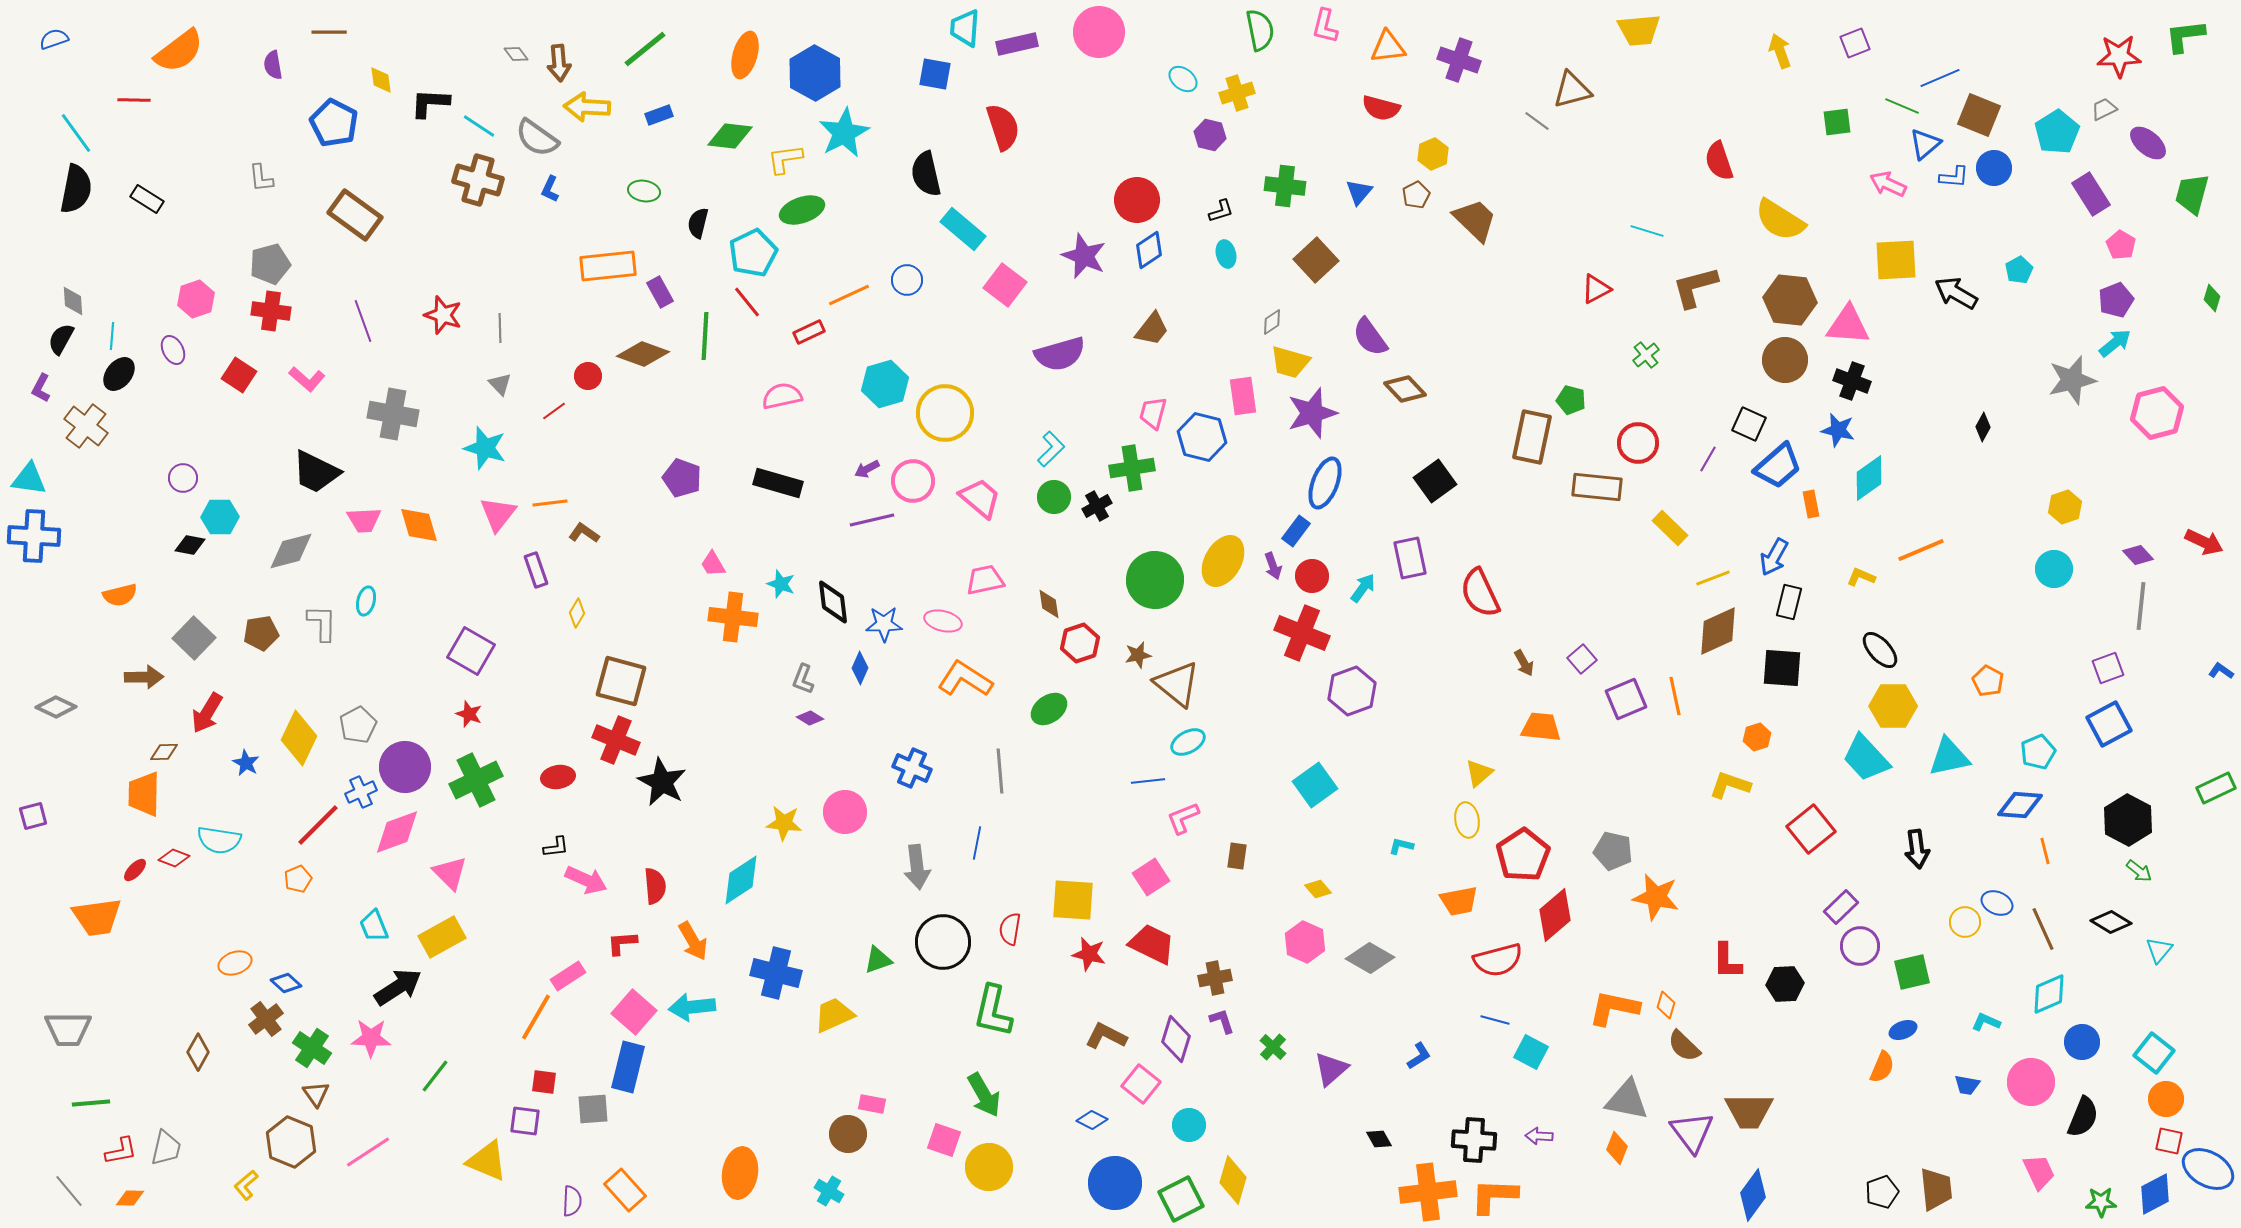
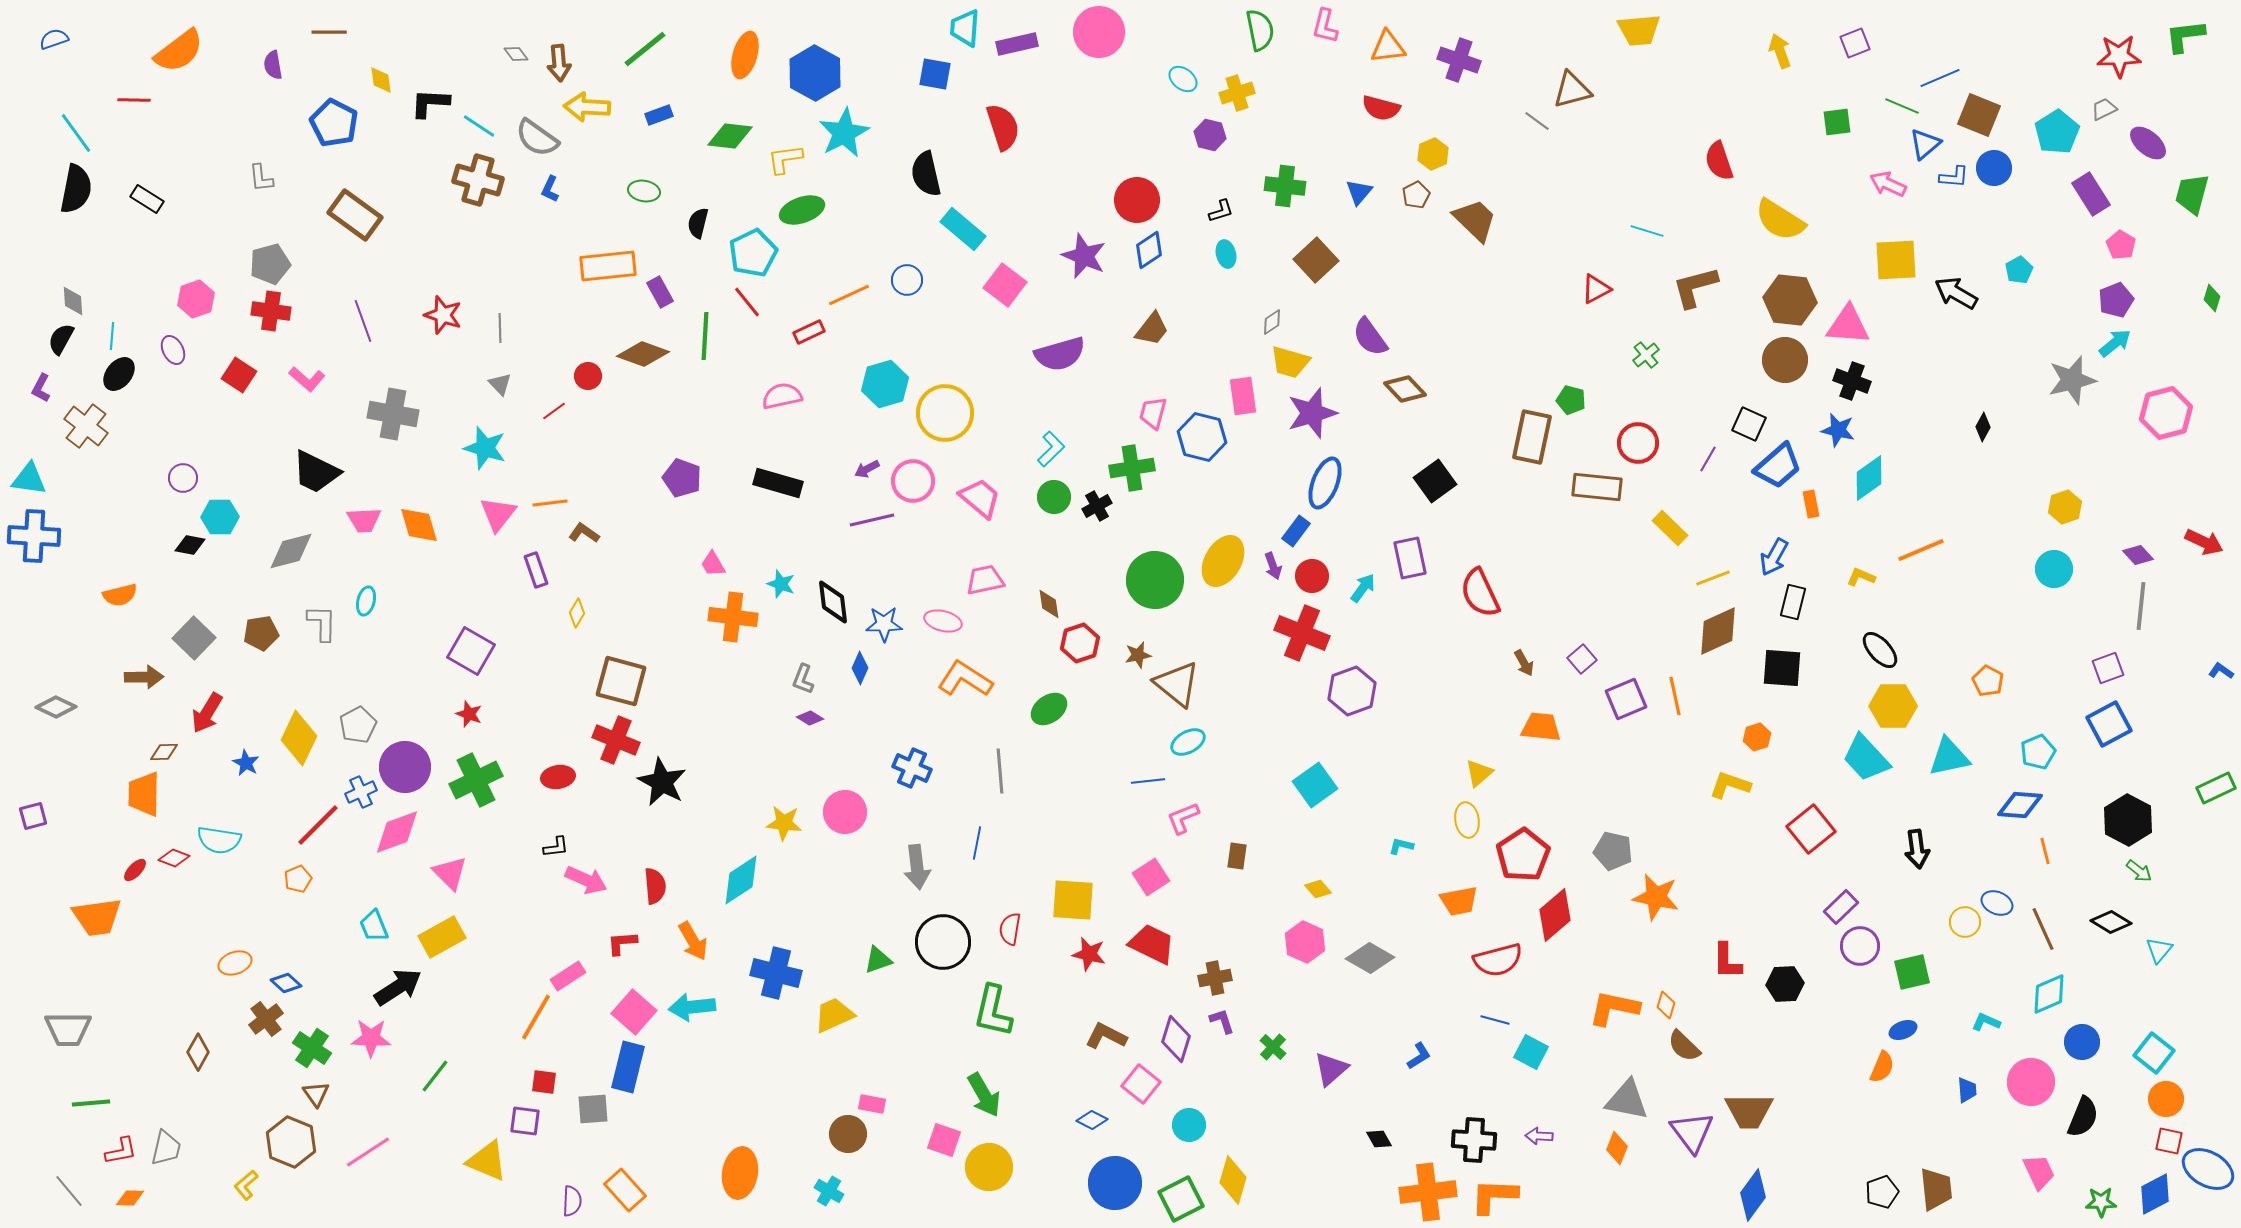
pink hexagon at (2157, 413): moved 9 px right
black rectangle at (1789, 602): moved 4 px right
blue trapezoid at (1967, 1085): moved 5 px down; rotated 104 degrees counterclockwise
